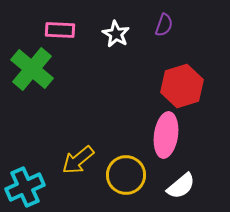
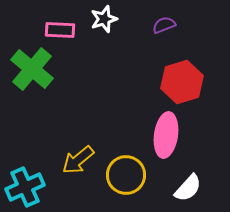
purple semicircle: rotated 130 degrees counterclockwise
white star: moved 12 px left, 15 px up; rotated 24 degrees clockwise
red hexagon: moved 4 px up
white semicircle: moved 7 px right, 2 px down; rotated 8 degrees counterclockwise
